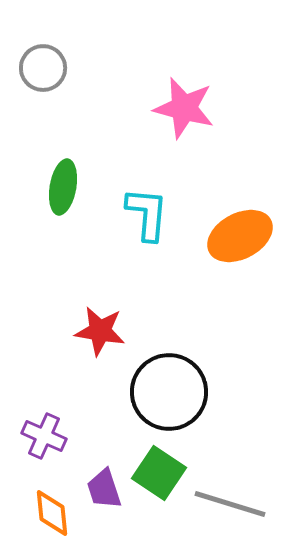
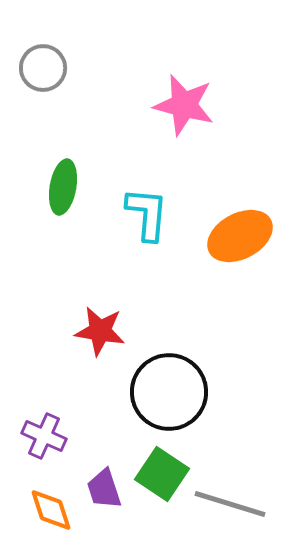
pink star: moved 3 px up
green square: moved 3 px right, 1 px down
orange diamond: moved 1 px left, 3 px up; rotated 12 degrees counterclockwise
